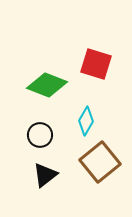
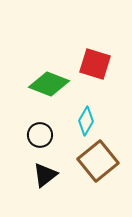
red square: moved 1 px left
green diamond: moved 2 px right, 1 px up
brown square: moved 2 px left, 1 px up
